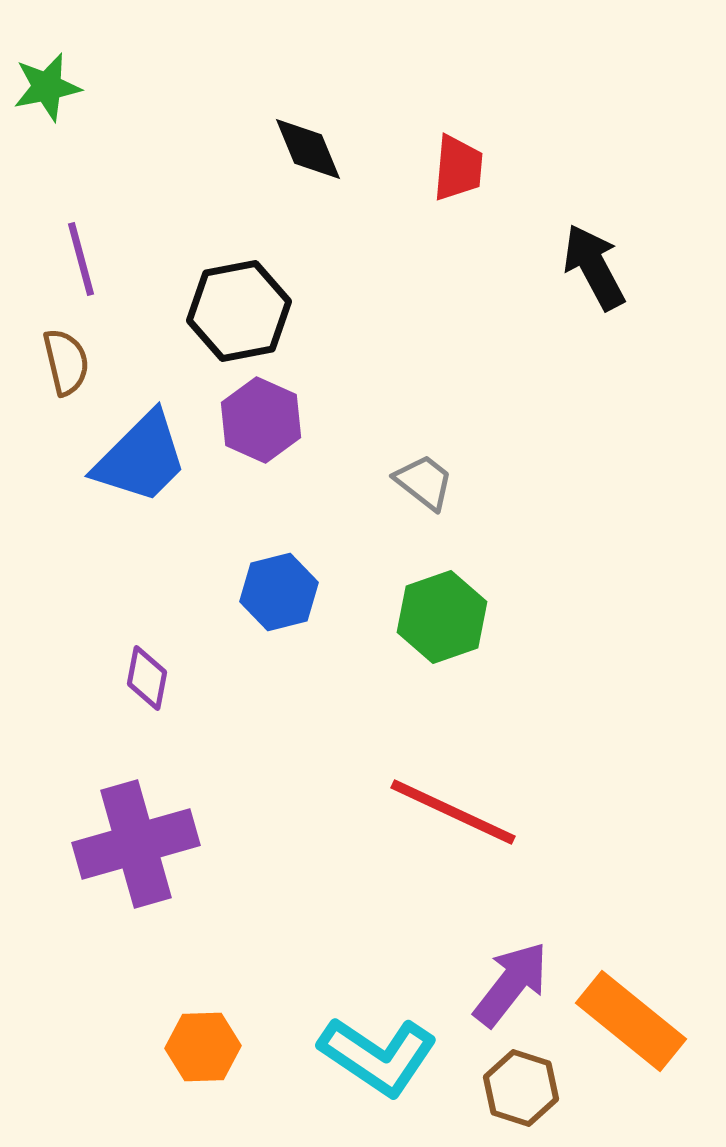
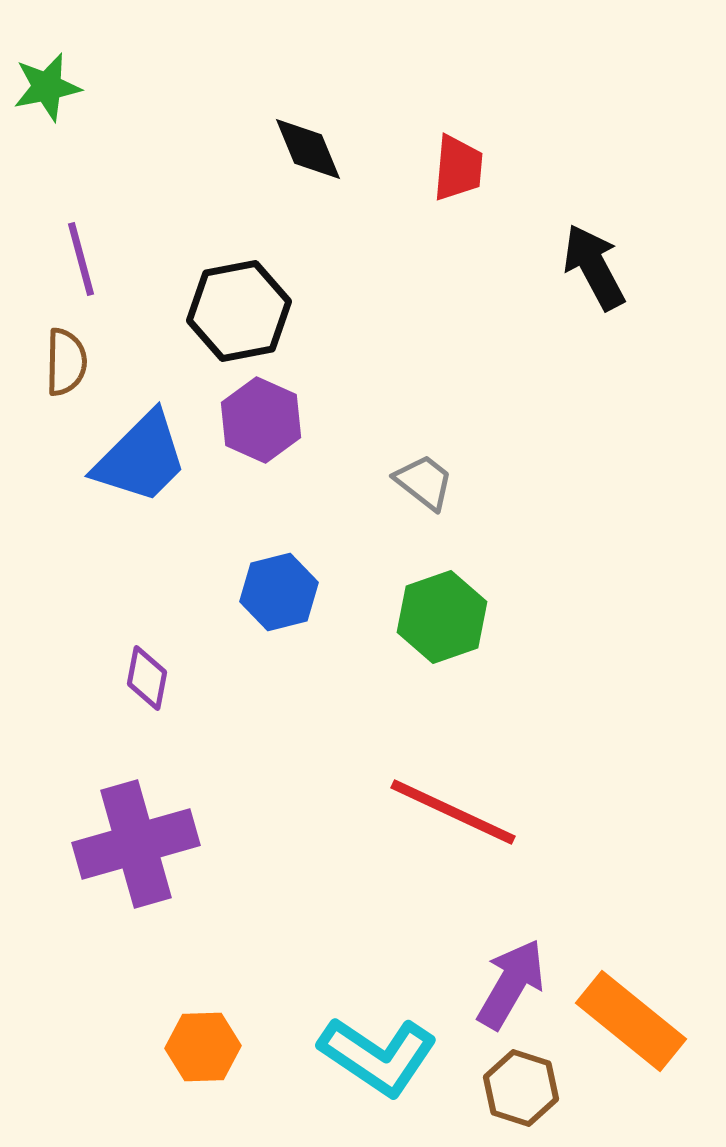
brown semicircle: rotated 14 degrees clockwise
purple arrow: rotated 8 degrees counterclockwise
